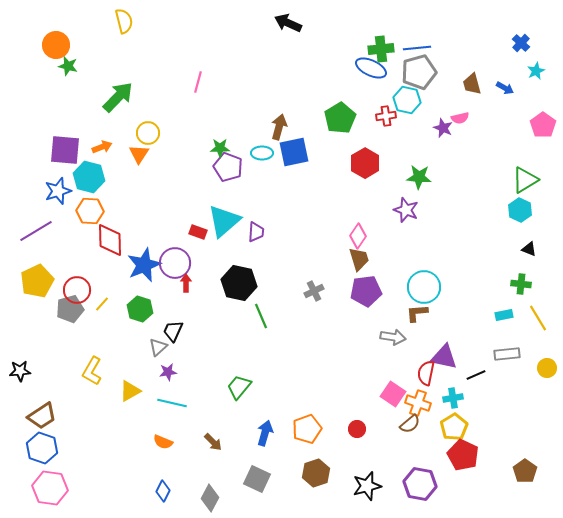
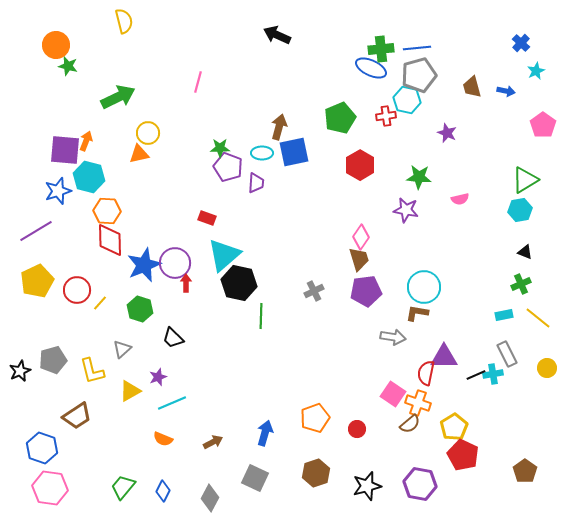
black arrow at (288, 23): moved 11 px left, 12 px down
gray pentagon at (419, 72): moved 3 px down
brown trapezoid at (472, 84): moved 3 px down
blue arrow at (505, 88): moved 1 px right, 3 px down; rotated 18 degrees counterclockwise
green arrow at (118, 97): rotated 20 degrees clockwise
green pentagon at (340, 118): rotated 8 degrees clockwise
pink semicircle at (460, 118): moved 81 px down
purple star at (443, 128): moved 4 px right, 5 px down
orange arrow at (102, 147): moved 16 px left, 6 px up; rotated 48 degrees counterclockwise
orange triangle at (139, 154): rotated 45 degrees clockwise
red hexagon at (365, 163): moved 5 px left, 2 px down
purple star at (406, 210): rotated 10 degrees counterclockwise
cyan hexagon at (520, 210): rotated 25 degrees clockwise
orange hexagon at (90, 211): moved 17 px right
cyan triangle at (224, 221): moved 34 px down
red rectangle at (198, 232): moved 9 px right, 14 px up
purple trapezoid at (256, 232): moved 49 px up
pink diamond at (358, 236): moved 3 px right, 1 px down
black triangle at (529, 249): moved 4 px left, 3 px down
green cross at (521, 284): rotated 30 degrees counterclockwise
yellow line at (102, 304): moved 2 px left, 1 px up
gray pentagon at (70, 309): moved 17 px left, 51 px down
brown L-shape at (417, 313): rotated 15 degrees clockwise
green line at (261, 316): rotated 25 degrees clockwise
yellow line at (538, 318): rotated 20 degrees counterclockwise
black trapezoid at (173, 331): moved 7 px down; rotated 70 degrees counterclockwise
gray triangle at (158, 347): moved 36 px left, 2 px down
gray rectangle at (507, 354): rotated 70 degrees clockwise
purple triangle at (444, 357): rotated 12 degrees counterclockwise
black star at (20, 371): rotated 20 degrees counterclockwise
yellow L-shape at (92, 371): rotated 44 degrees counterclockwise
purple star at (168, 372): moved 10 px left, 5 px down; rotated 12 degrees counterclockwise
green trapezoid at (239, 387): moved 116 px left, 100 px down
cyan cross at (453, 398): moved 40 px right, 24 px up
cyan line at (172, 403): rotated 36 degrees counterclockwise
brown trapezoid at (42, 416): moved 35 px right
orange pentagon at (307, 429): moved 8 px right, 11 px up
orange semicircle at (163, 442): moved 3 px up
brown arrow at (213, 442): rotated 72 degrees counterclockwise
gray square at (257, 479): moved 2 px left, 1 px up
